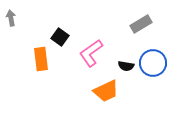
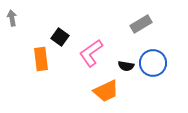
gray arrow: moved 1 px right
